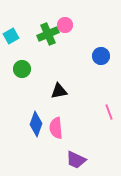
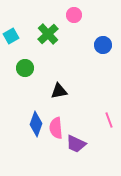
pink circle: moved 9 px right, 10 px up
green cross: rotated 20 degrees counterclockwise
blue circle: moved 2 px right, 11 px up
green circle: moved 3 px right, 1 px up
pink line: moved 8 px down
purple trapezoid: moved 16 px up
